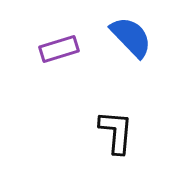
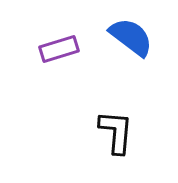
blue semicircle: rotated 9 degrees counterclockwise
